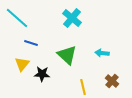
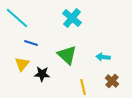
cyan arrow: moved 1 px right, 4 px down
